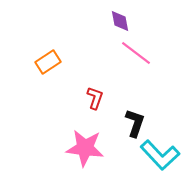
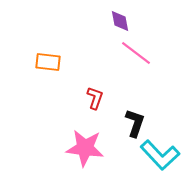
orange rectangle: rotated 40 degrees clockwise
